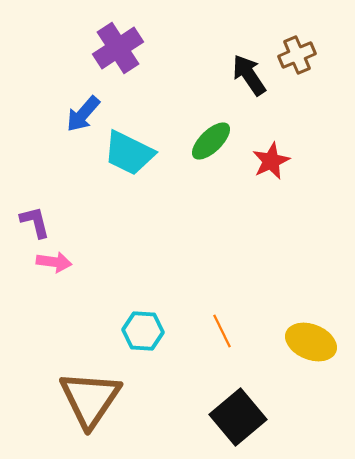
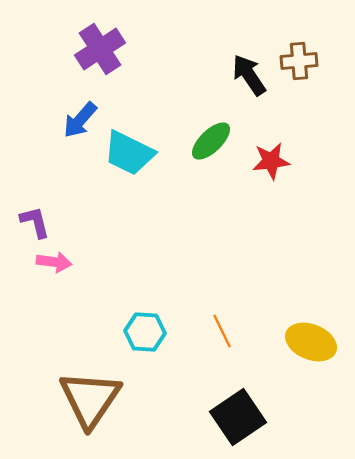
purple cross: moved 18 px left, 1 px down
brown cross: moved 2 px right, 6 px down; rotated 18 degrees clockwise
blue arrow: moved 3 px left, 6 px down
red star: rotated 18 degrees clockwise
cyan hexagon: moved 2 px right, 1 px down
black square: rotated 6 degrees clockwise
